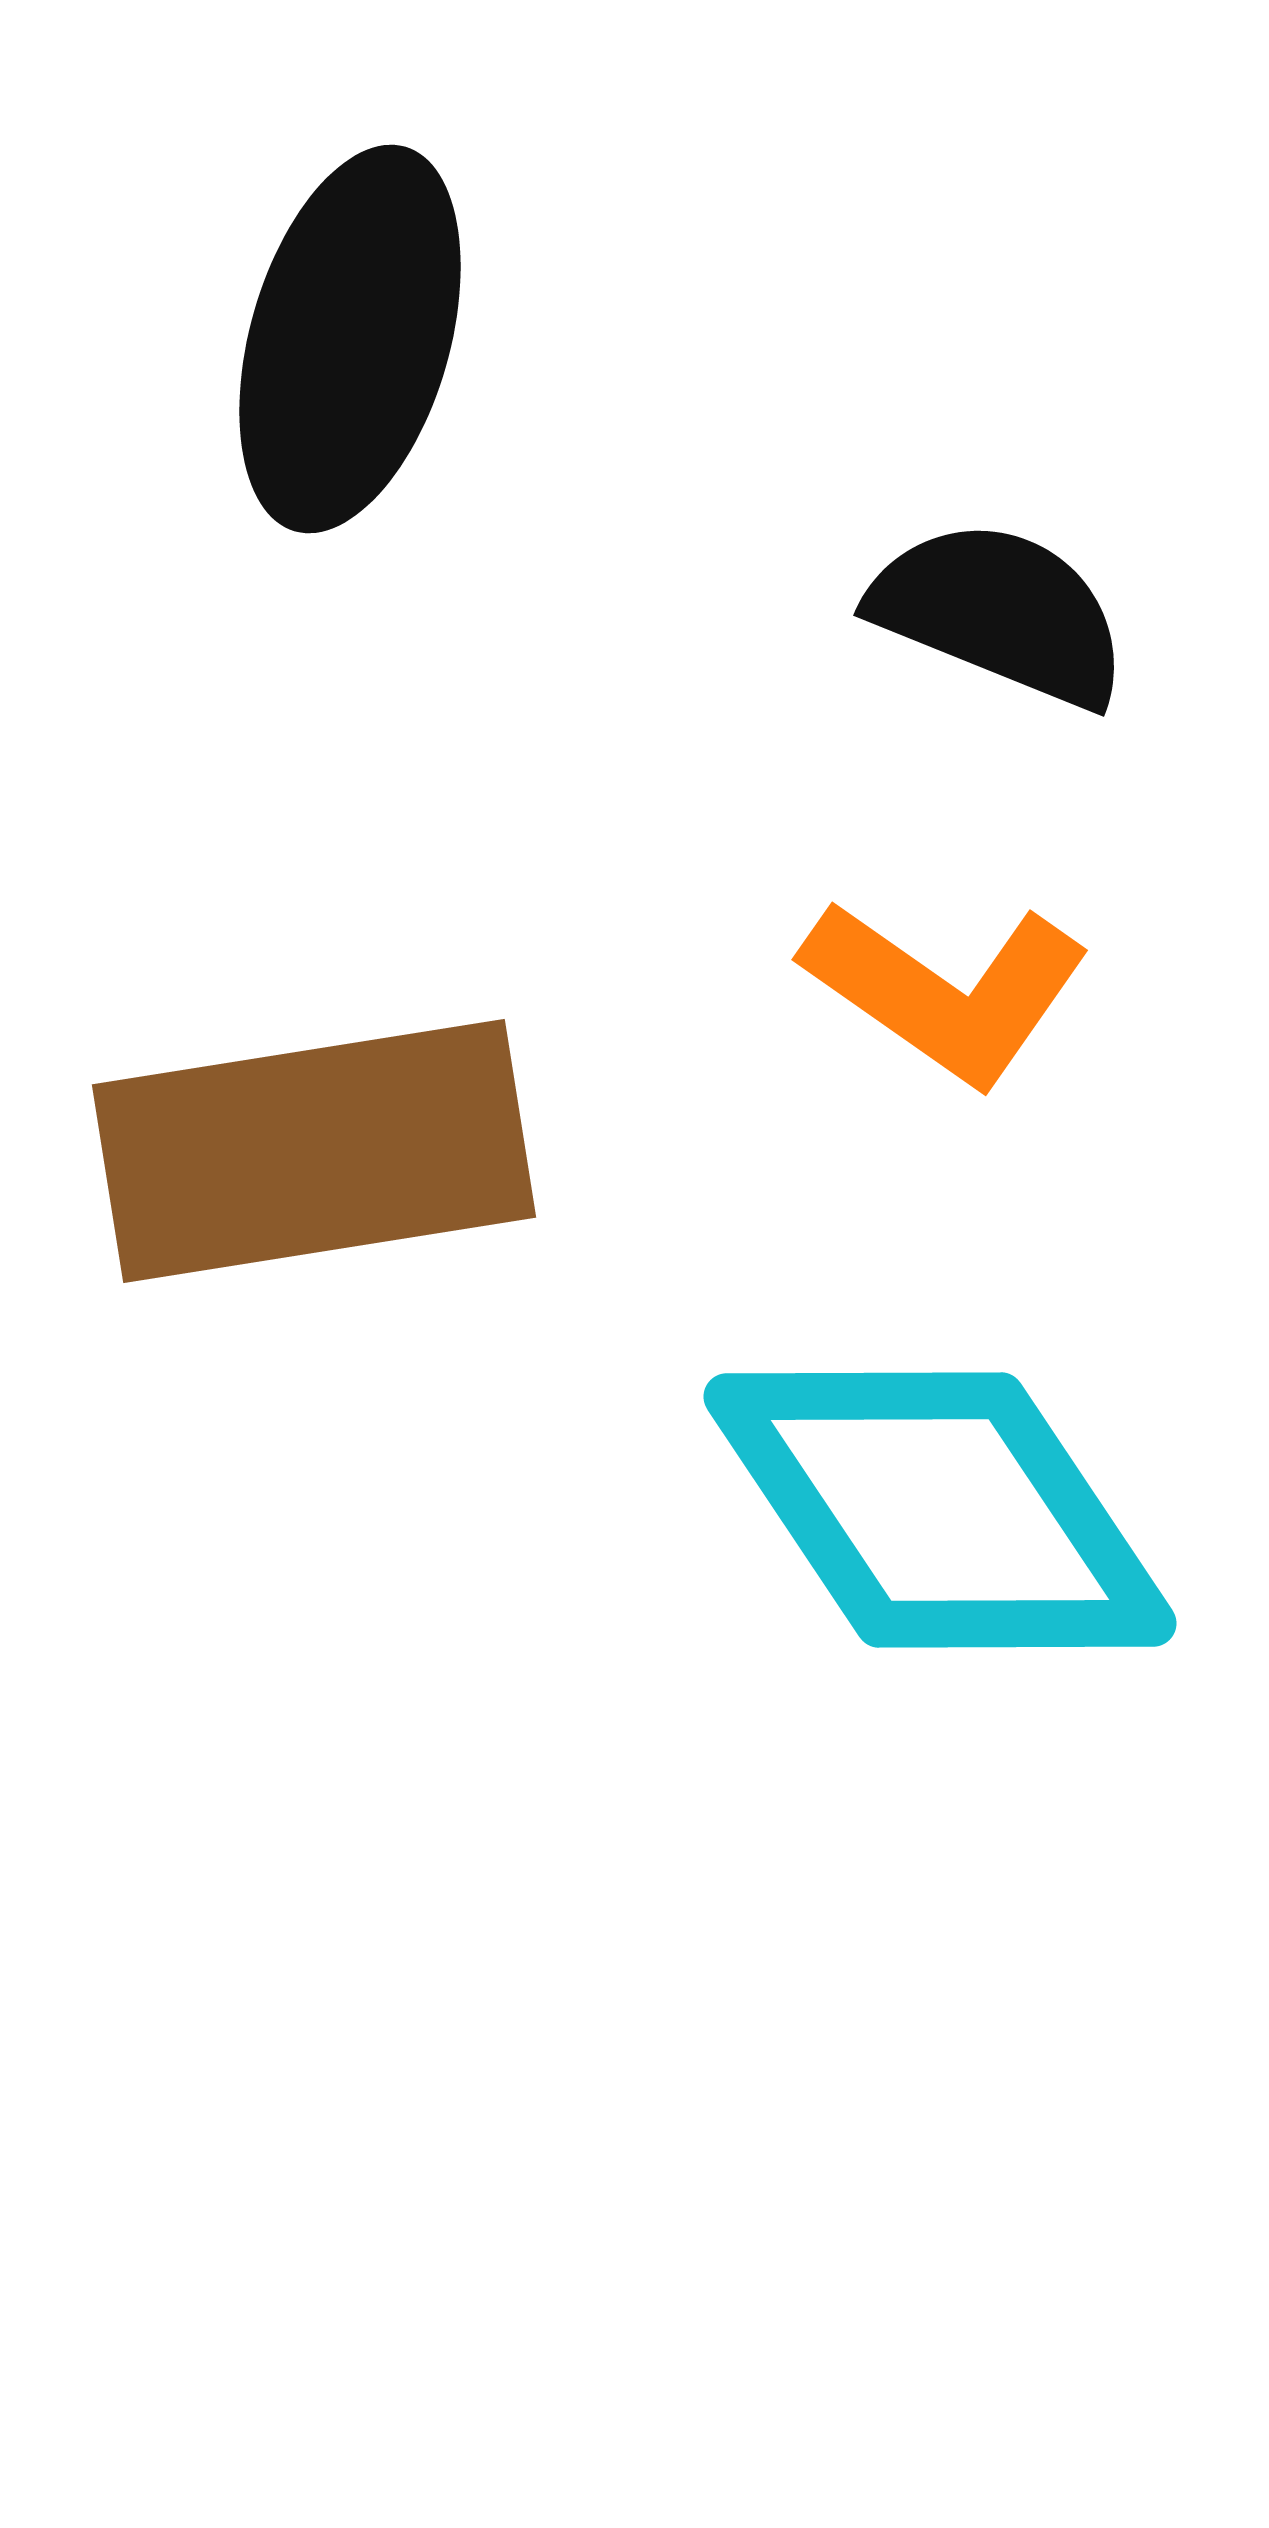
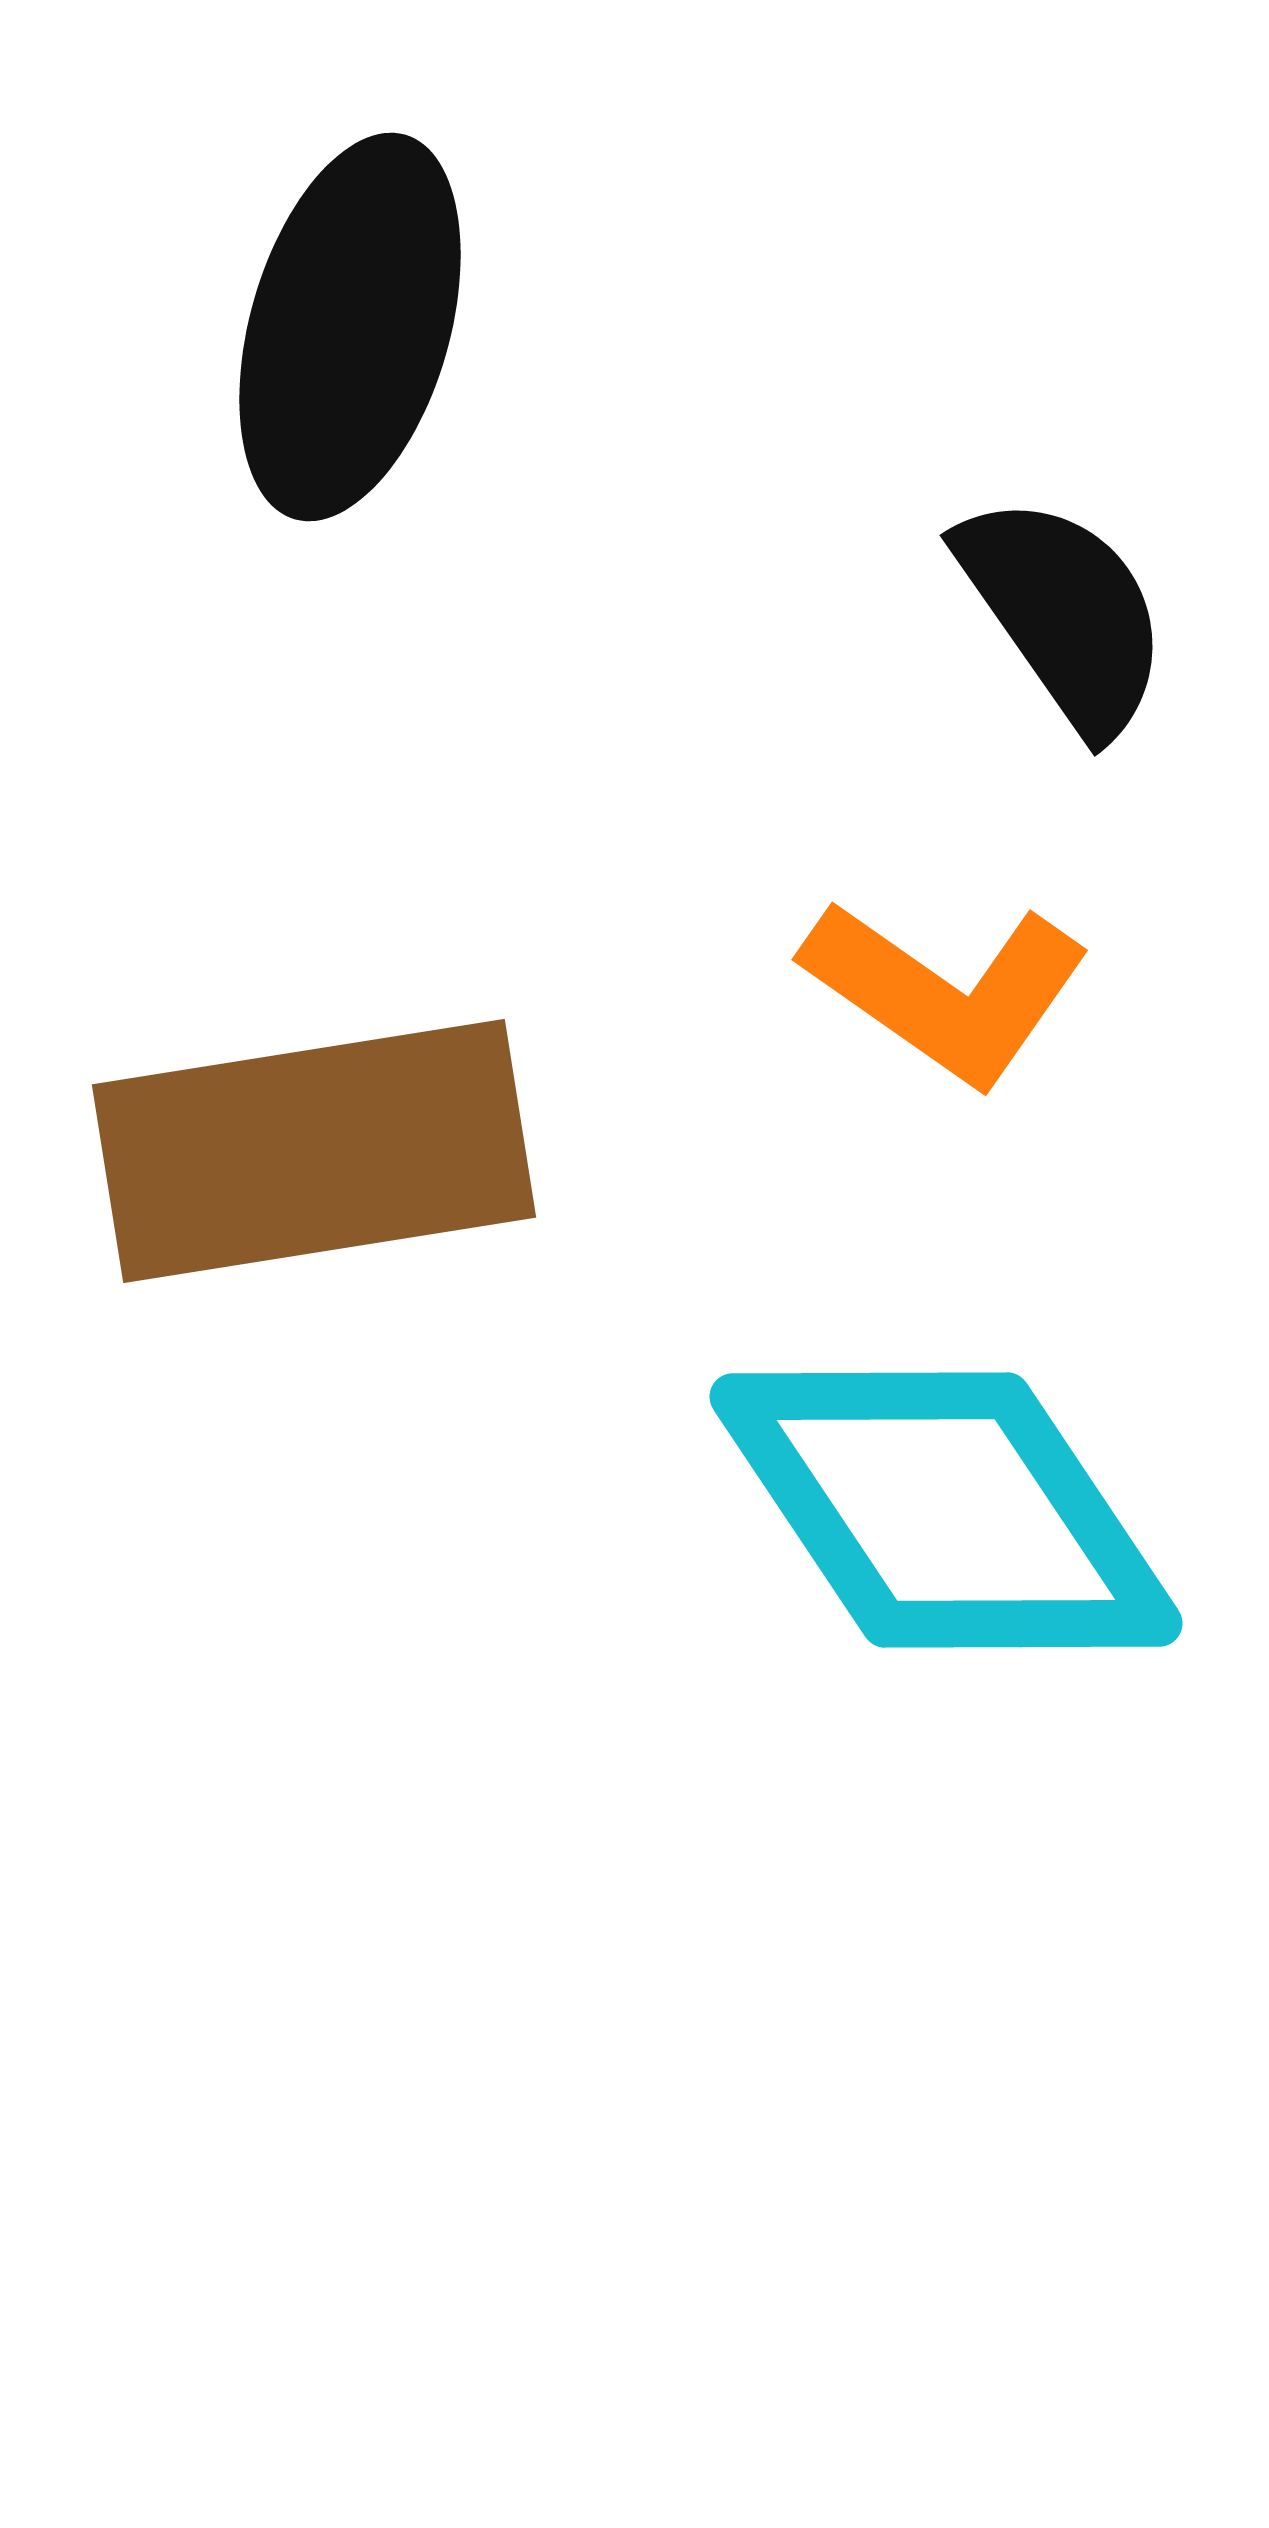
black ellipse: moved 12 px up
black semicircle: moved 64 px right; rotated 33 degrees clockwise
cyan diamond: moved 6 px right
